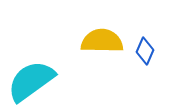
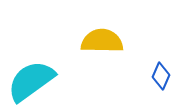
blue diamond: moved 16 px right, 25 px down
